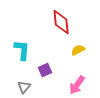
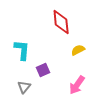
purple square: moved 2 px left
